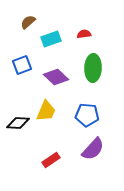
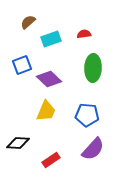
purple diamond: moved 7 px left, 2 px down
black diamond: moved 20 px down
